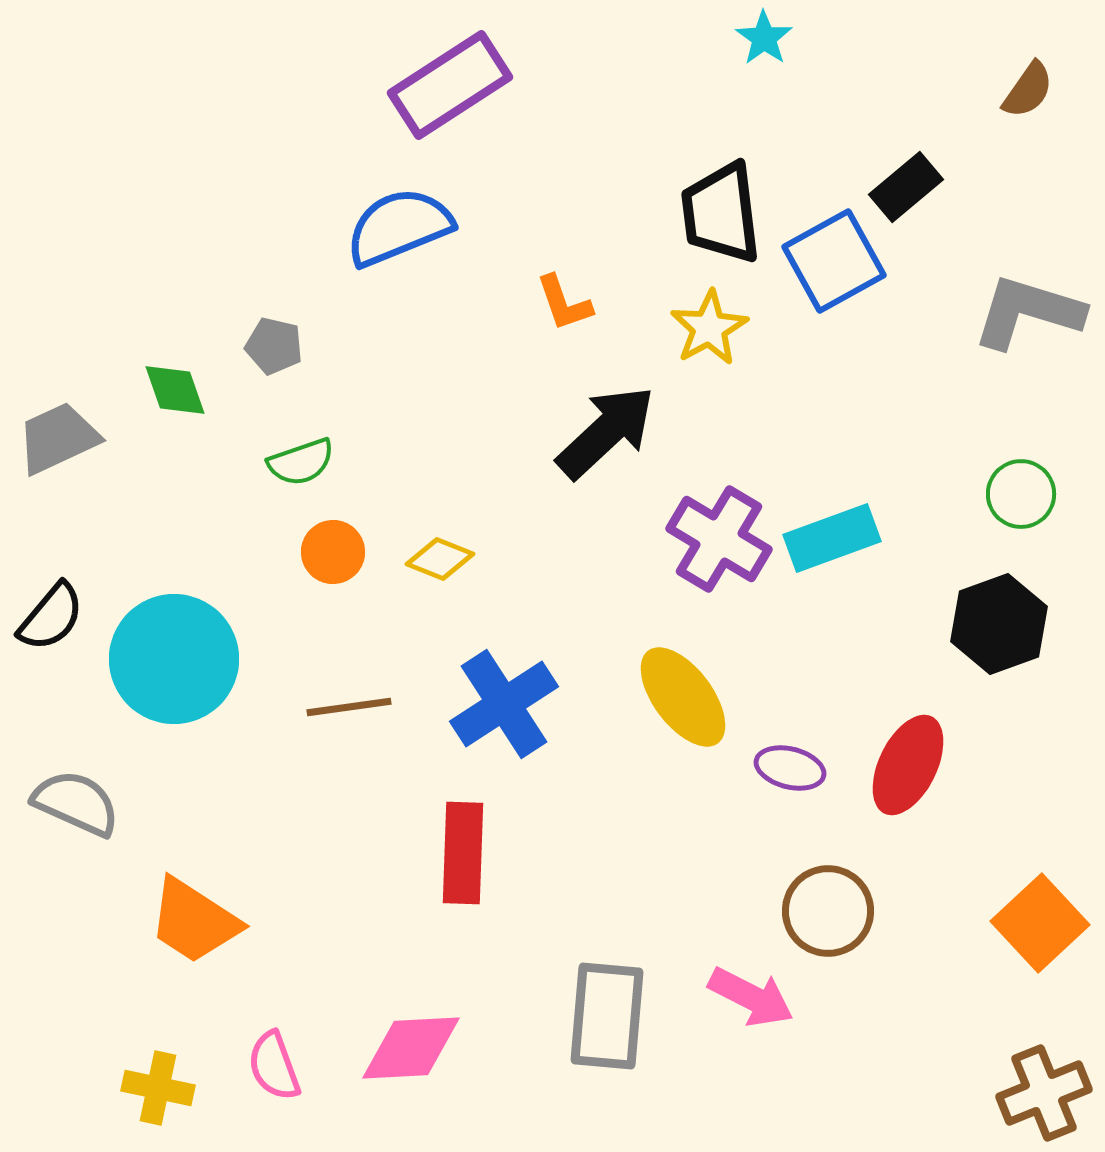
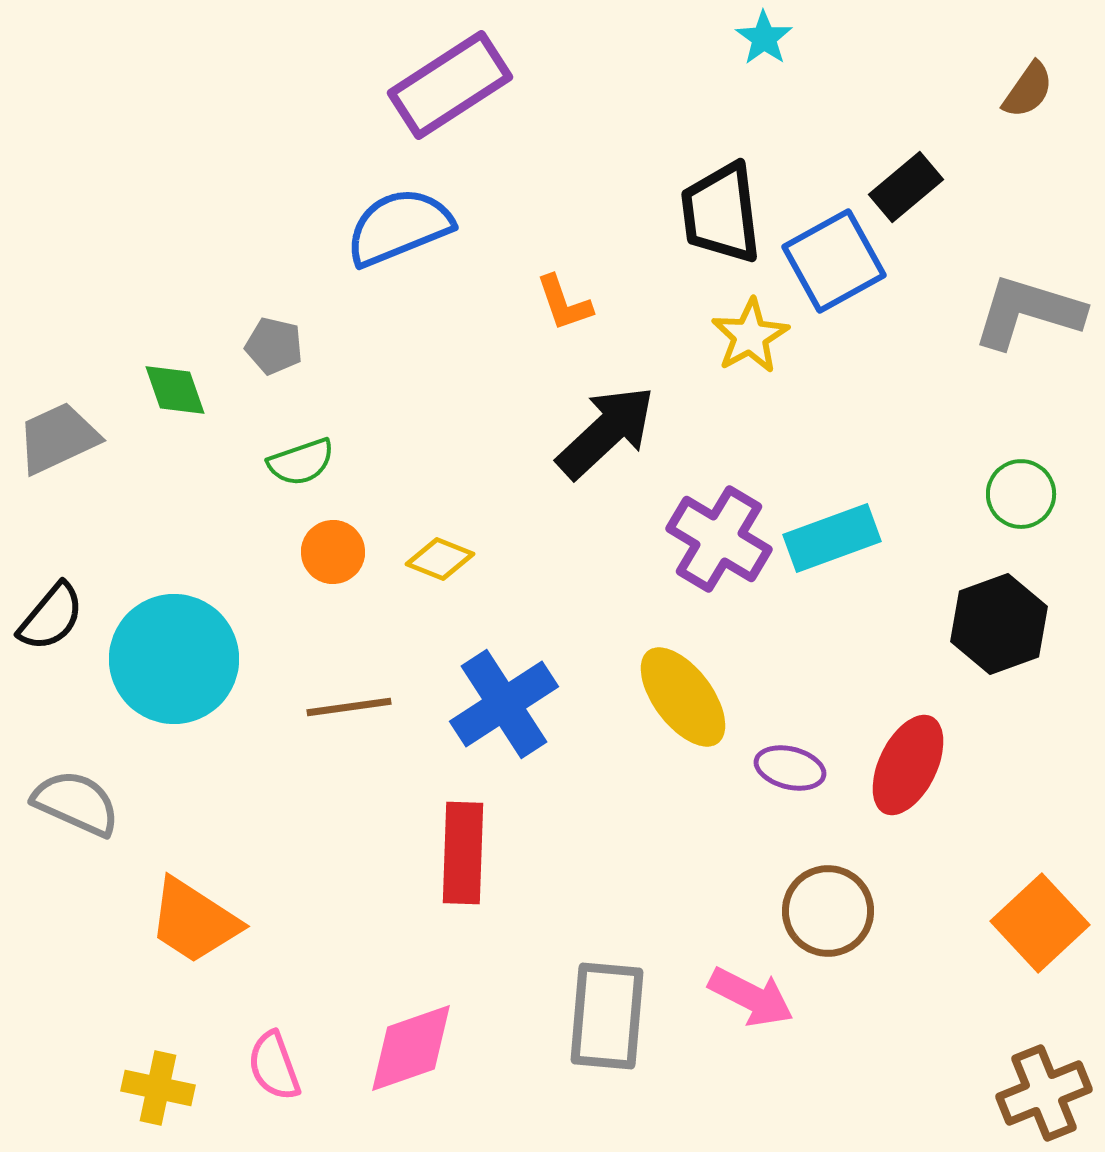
yellow star: moved 41 px right, 8 px down
pink diamond: rotated 16 degrees counterclockwise
